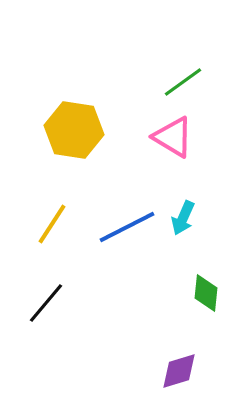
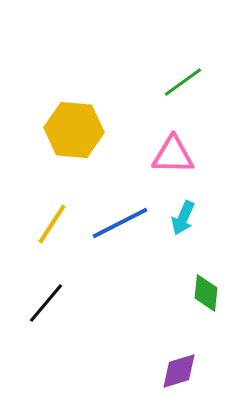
yellow hexagon: rotated 4 degrees counterclockwise
pink triangle: moved 18 px down; rotated 30 degrees counterclockwise
blue line: moved 7 px left, 4 px up
